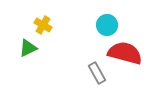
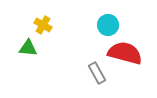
cyan circle: moved 1 px right
green triangle: rotated 30 degrees clockwise
